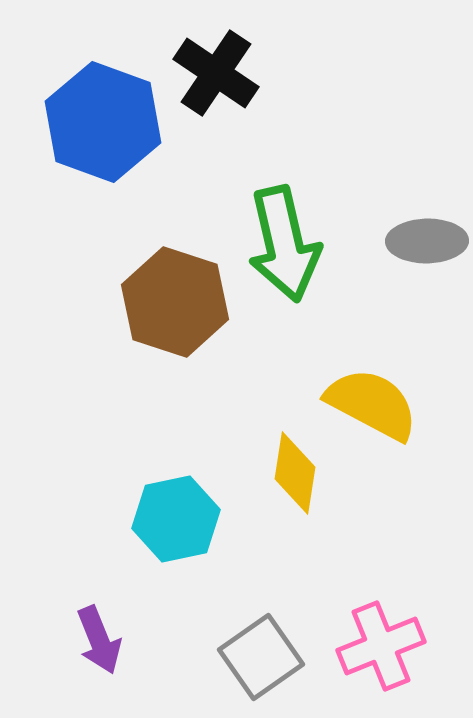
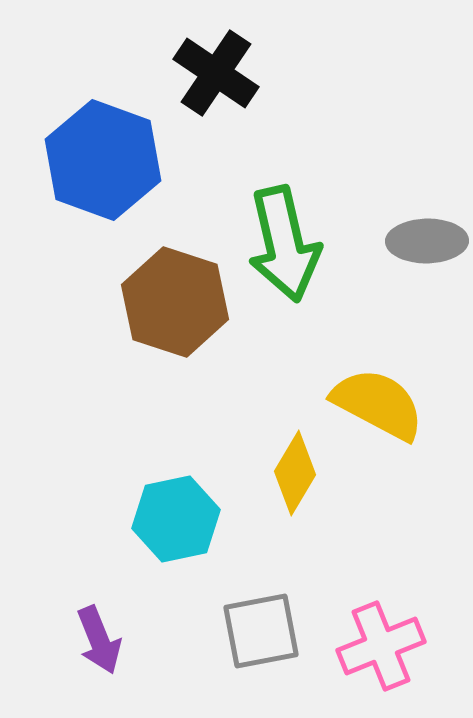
blue hexagon: moved 38 px down
yellow semicircle: moved 6 px right
yellow diamond: rotated 22 degrees clockwise
gray square: moved 26 px up; rotated 24 degrees clockwise
